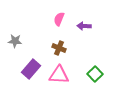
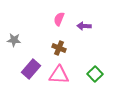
gray star: moved 1 px left, 1 px up
